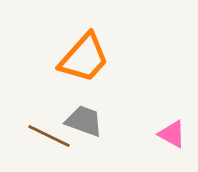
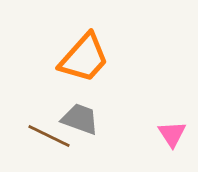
gray trapezoid: moved 4 px left, 2 px up
pink triangle: rotated 28 degrees clockwise
